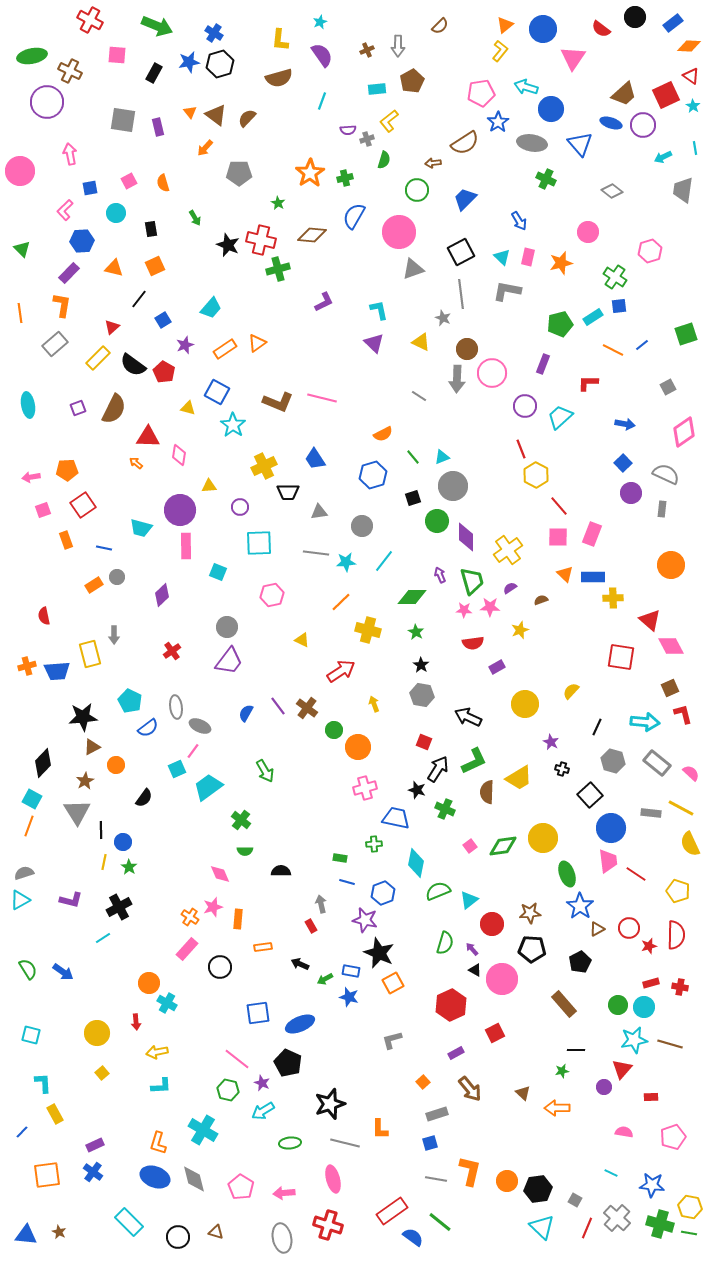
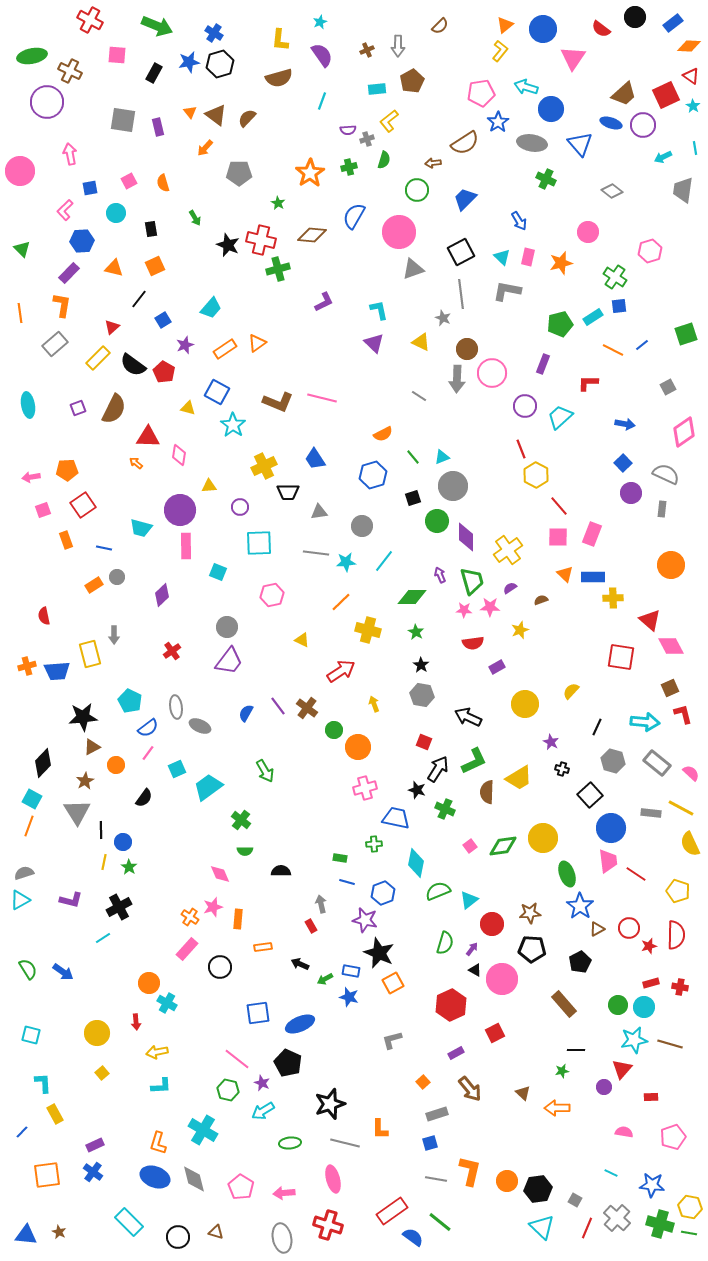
green cross at (345, 178): moved 4 px right, 11 px up
pink line at (193, 751): moved 45 px left, 2 px down
purple arrow at (472, 949): rotated 80 degrees clockwise
